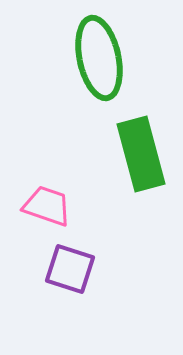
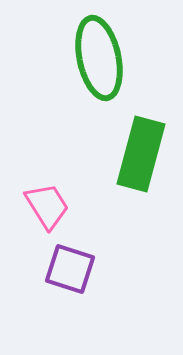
green rectangle: rotated 30 degrees clockwise
pink trapezoid: rotated 39 degrees clockwise
